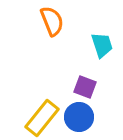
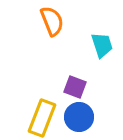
purple square: moved 10 px left
yellow rectangle: rotated 18 degrees counterclockwise
